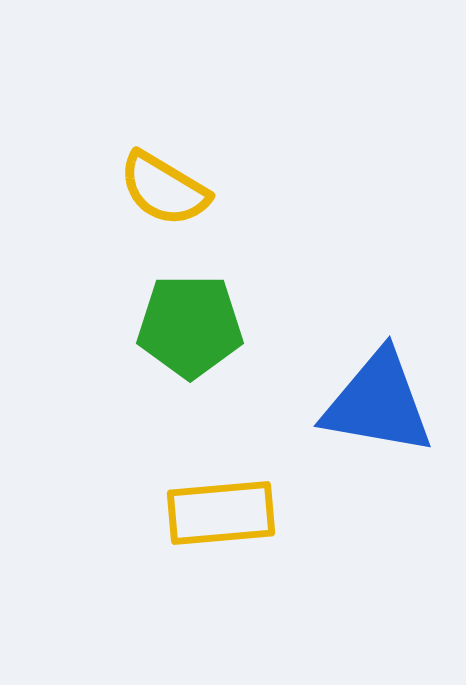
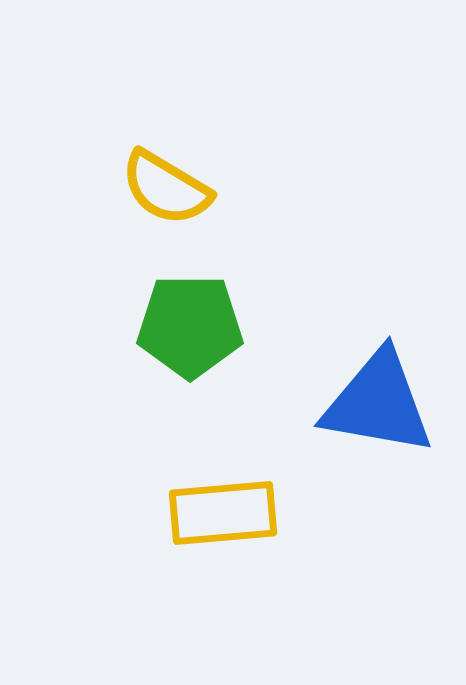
yellow semicircle: moved 2 px right, 1 px up
yellow rectangle: moved 2 px right
